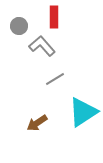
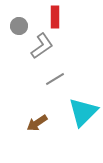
red rectangle: moved 1 px right
gray L-shape: rotated 96 degrees clockwise
cyan triangle: rotated 12 degrees counterclockwise
